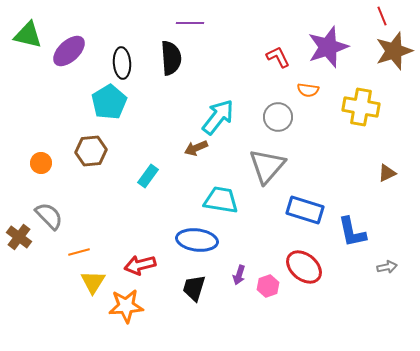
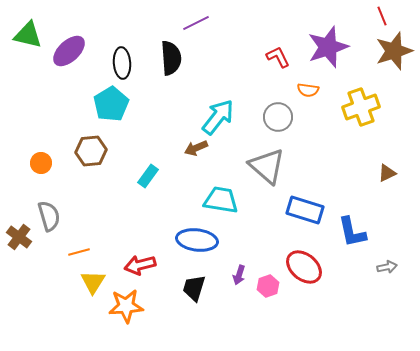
purple line: moved 6 px right; rotated 28 degrees counterclockwise
cyan pentagon: moved 2 px right, 2 px down
yellow cross: rotated 30 degrees counterclockwise
gray triangle: rotated 30 degrees counterclockwise
gray semicircle: rotated 28 degrees clockwise
